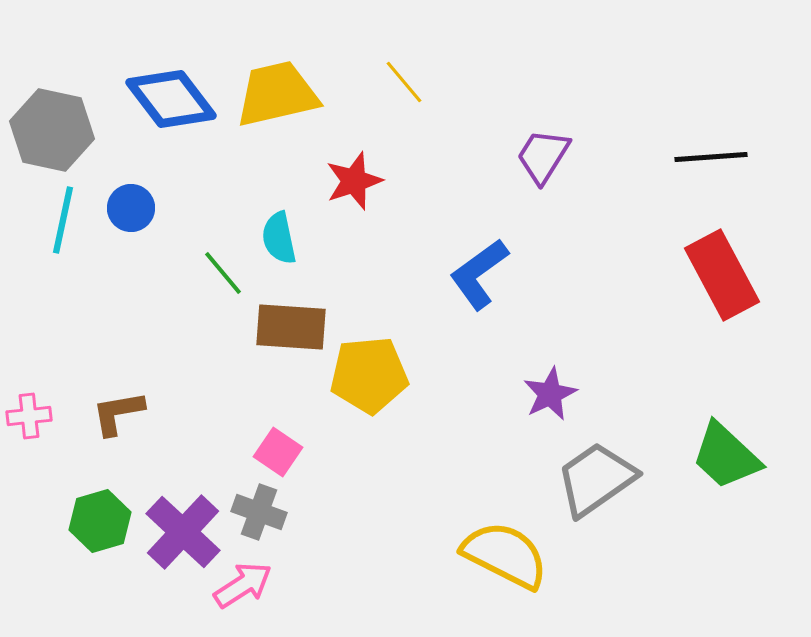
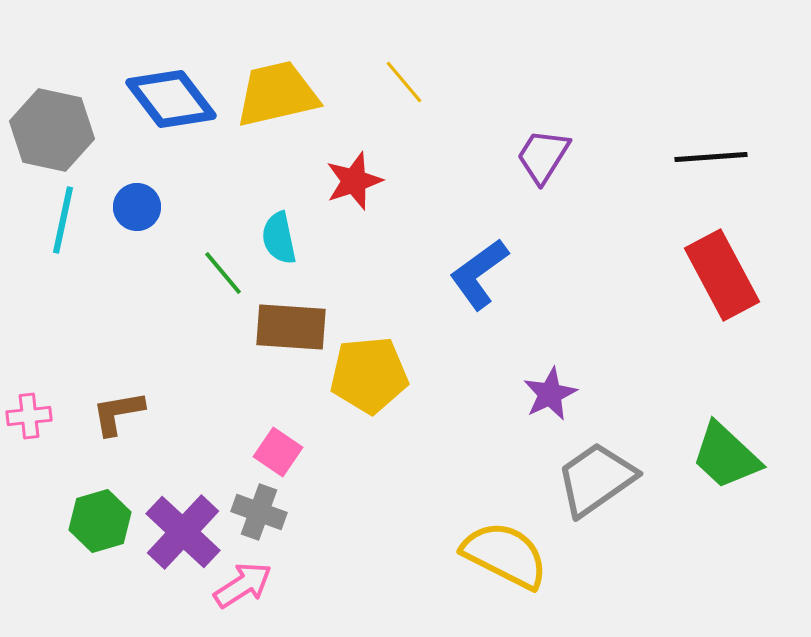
blue circle: moved 6 px right, 1 px up
